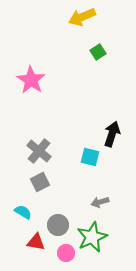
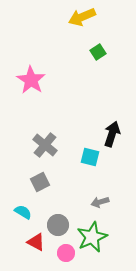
gray cross: moved 6 px right, 6 px up
red triangle: rotated 18 degrees clockwise
